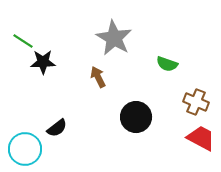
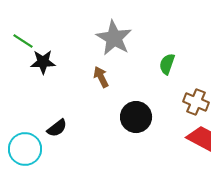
green semicircle: rotated 90 degrees clockwise
brown arrow: moved 3 px right
